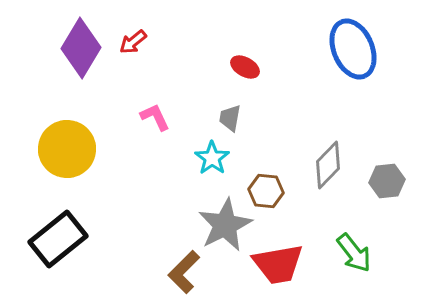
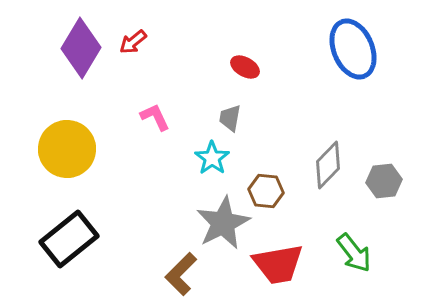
gray hexagon: moved 3 px left
gray star: moved 2 px left, 2 px up
black rectangle: moved 11 px right
brown L-shape: moved 3 px left, 2 px down
